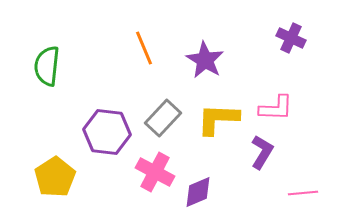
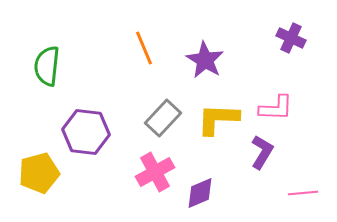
purple hexagon: moved 21 px left
pink cross: rotated 33 degrees clockwise
yellow pentagon: moved 16 px left, 4 px up; rotated 18 degrees clockwise
purple diamond: moved 2 px right, 1 px down
